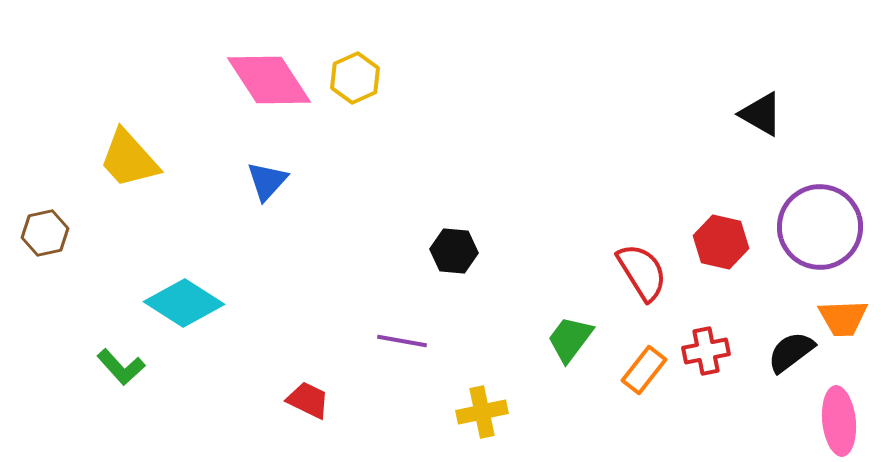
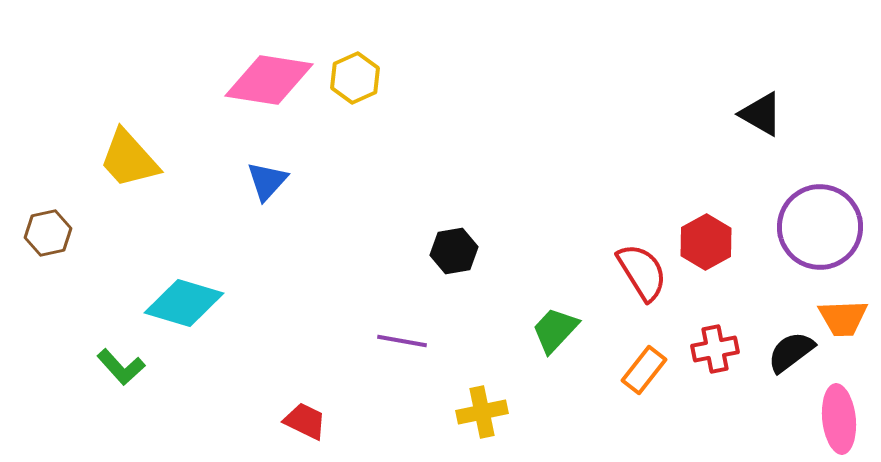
pink diamond: rotated 48 degrees counterclockwise
brown hexagon: moved 3 px right
red hexagon: moved 15 px left; rotated 18 degrees clockwise
black hexagon: rotated 15 degrees counterclockwise
cyan diamond: rotated 16 degrees counterclockwise
green trapezoid: moved 15 px left, 9 px up; rotated 6 degrees clockwise
red cross: moved 9 px right, 2 px up
red trapezoid: moved 3 px left, 21 px down
pink ellipse: moved 2 px up
